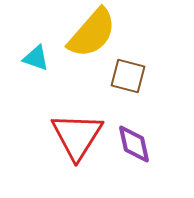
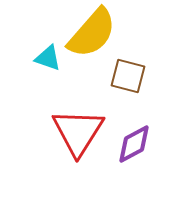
cyan triangle: moved 12 px right
red triangle: moved 1 px right, 4 px up
purple diamond: rotated 75 degrees clockwise
